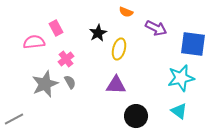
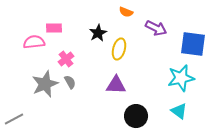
pink rectangle: moved 2 px left; rotated 63 degrees counterclockwise
